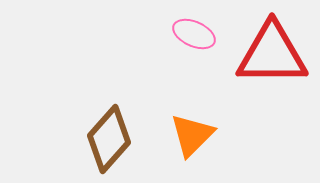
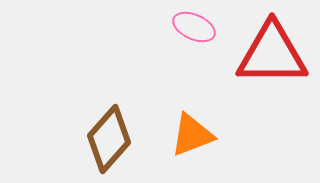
pink ellipse: moved 7 px up
orange triangle: rotated 24 degrees clockwise
